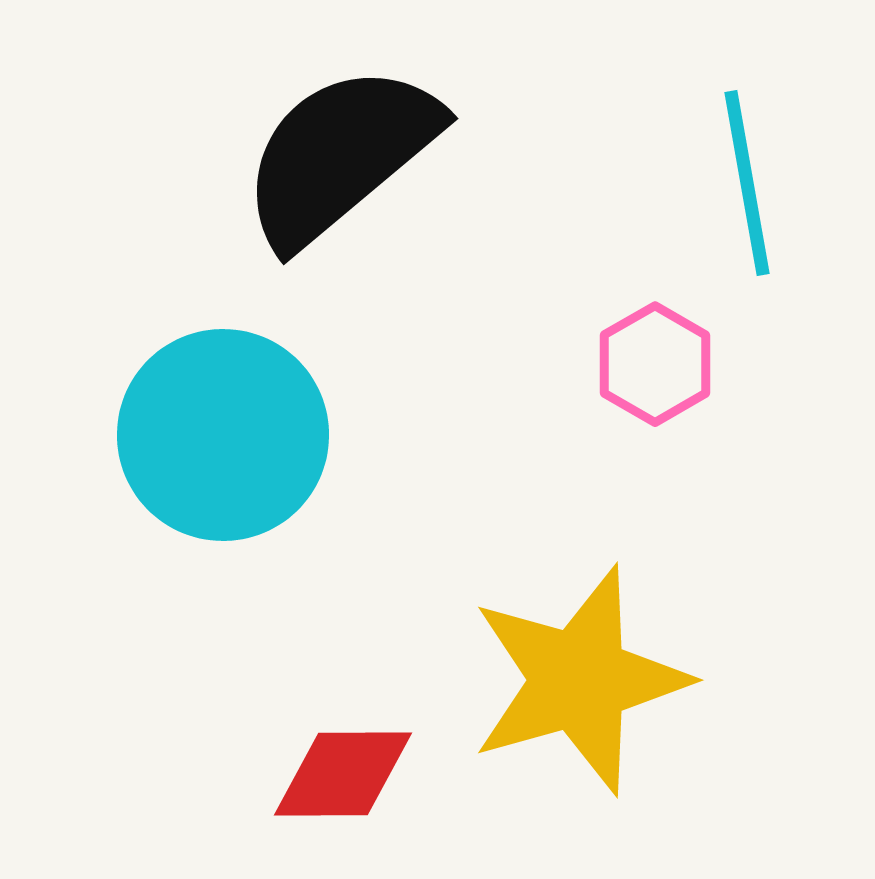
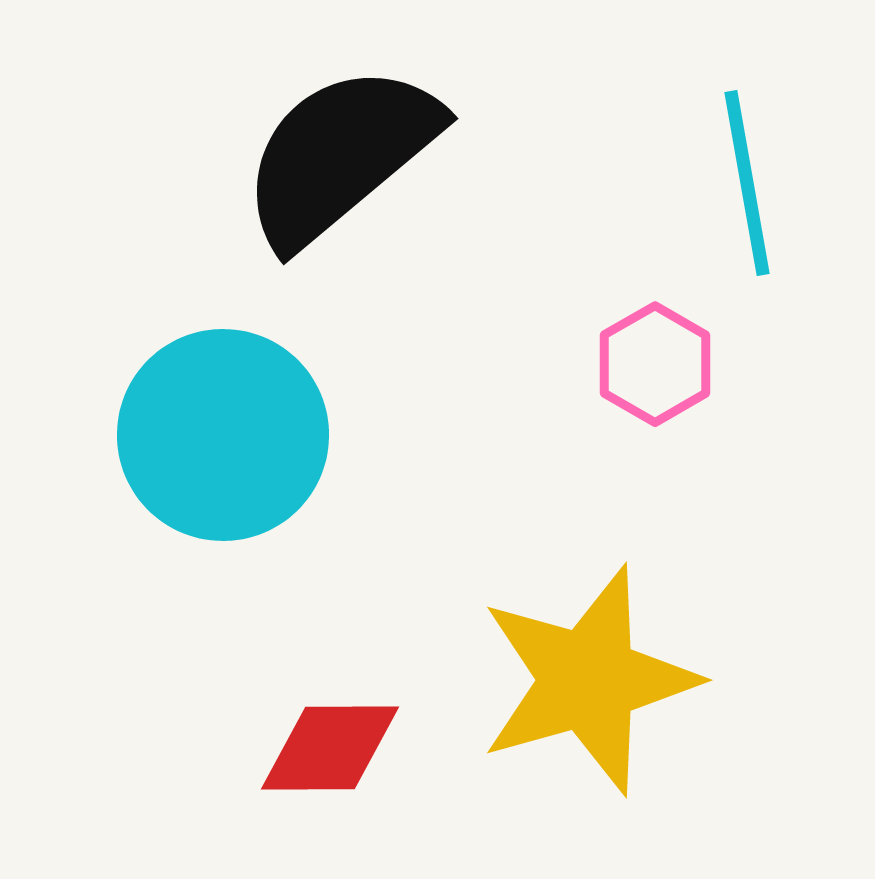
yellow star: moved 9 px right
red diamond: moved 13 px left, 26 px up
